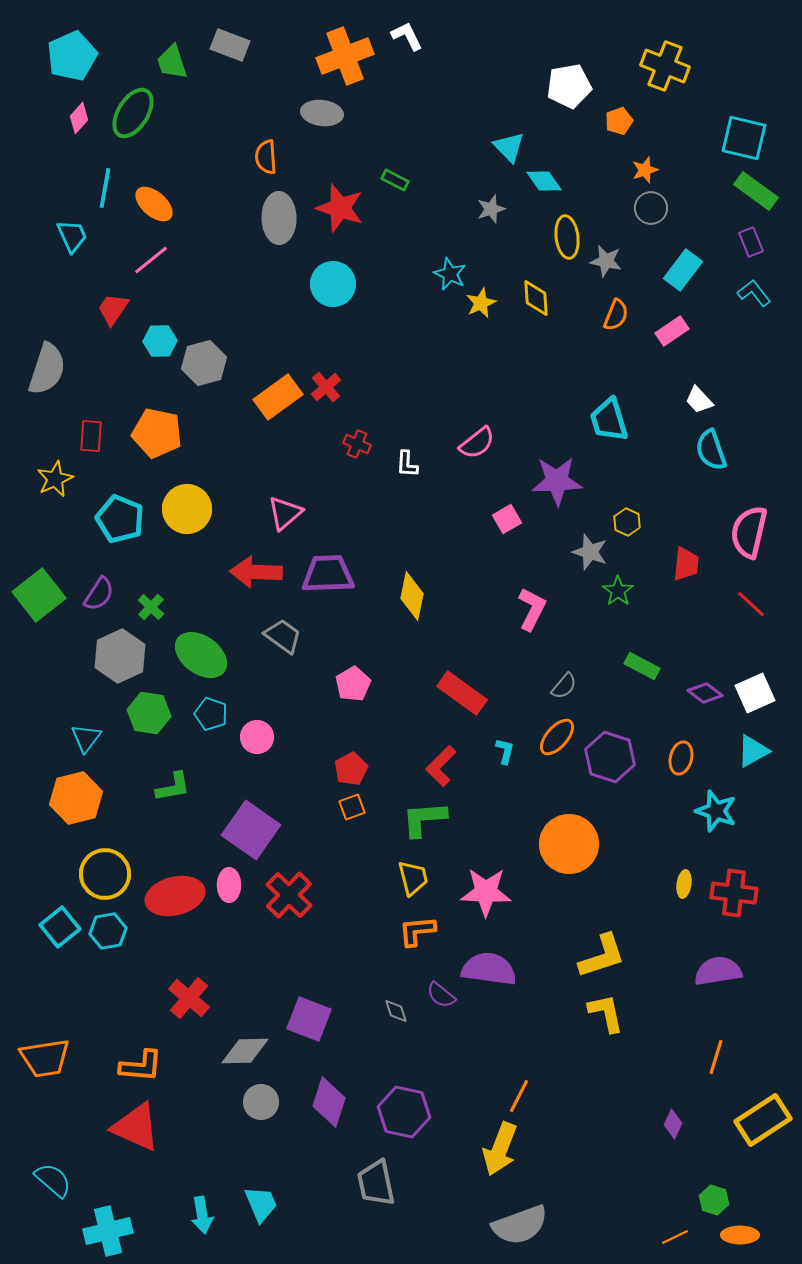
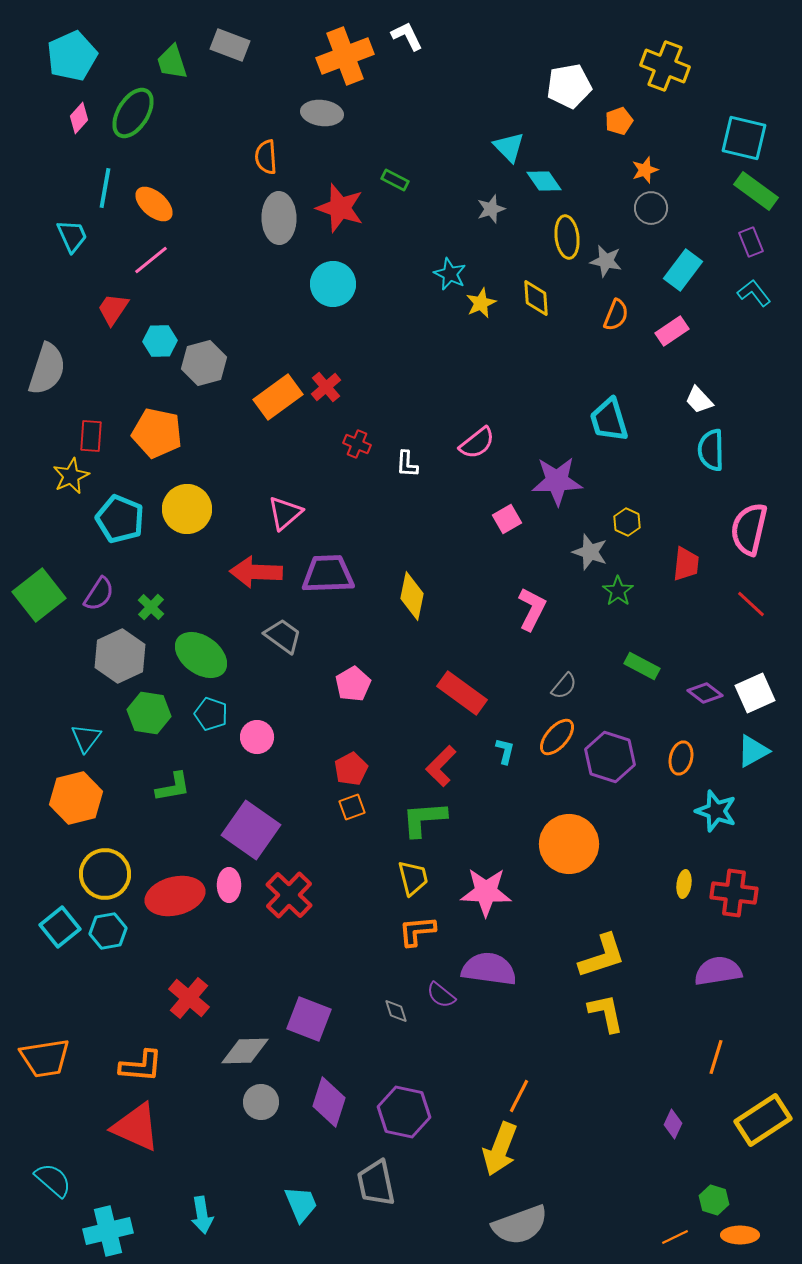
cyan semicircle at (711, 450): rotated 18 degrees clockwise
yellow star at (55, 479): moved 16 px right, 3 px up
pink semicircle at (749, 532): moved 3 px up
cyan trapezoid at (261, 1204): moved 40 px right
